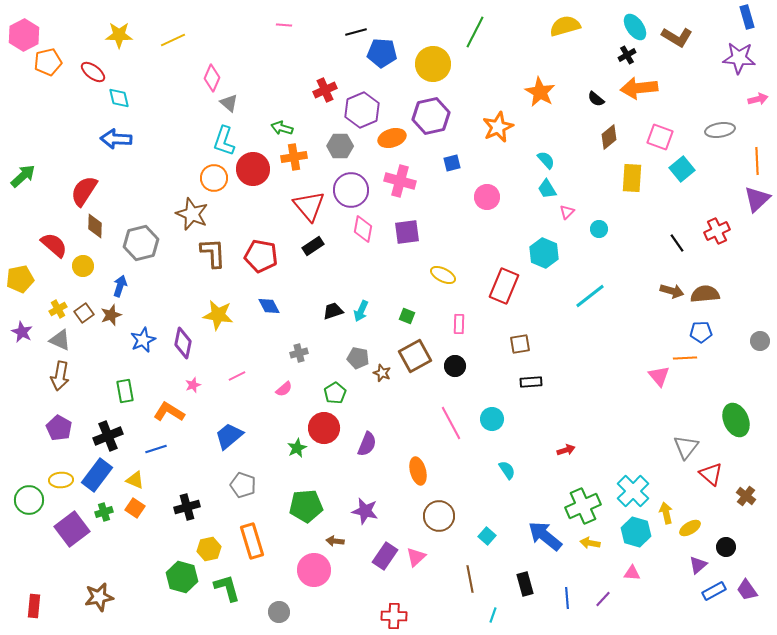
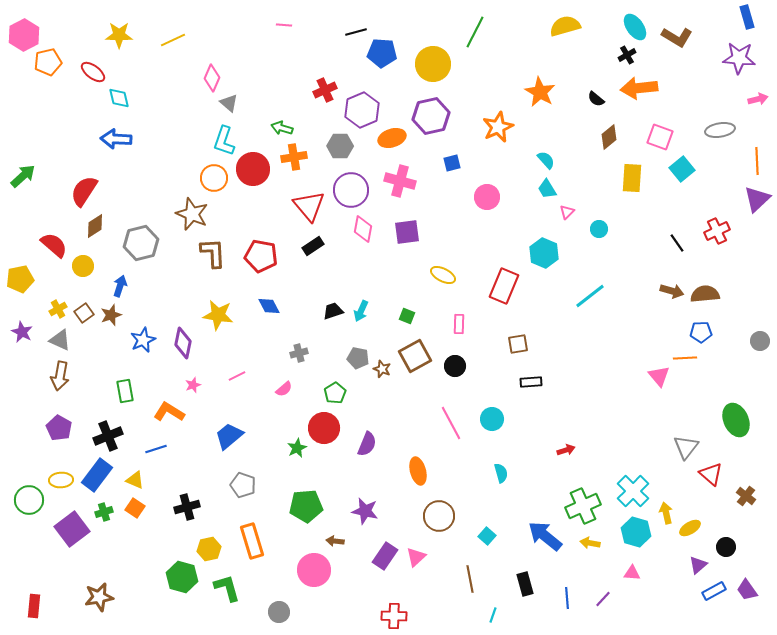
brown diamond at (95, 226): rotated 55 degrees clockwise
brown square at (520, 344): moved 2 px left
brown star at (382, 373): moved 4 px up
cyan semicircle at (507, 470): moved 6 px left, 3 px down; rotated 18 degrees clockwise
